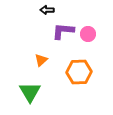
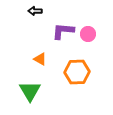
black arrow: moved 12 px left, 1 px down
orange triangle: moved 1 px left, 1 px up; rotated 48 degrees counterclockwise
orange hexagon: moved 2 px left
green triangle: moved 1 px up
